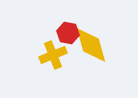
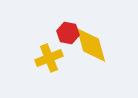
yellow cross: moved 4 px left, 3 px down
